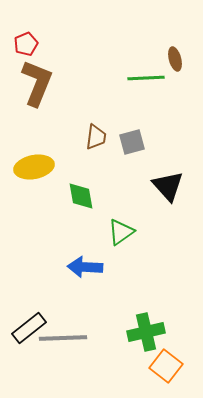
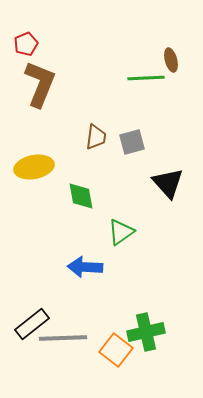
brown ellipse: moved 4 px left, 1 px down
brown L-shape: moved 3 px right, 1 px down
black triangle: moved 3 px up
black rectangle: moved 3 px right, 4 px up
orange square: moved 50 px left, 16 px up
